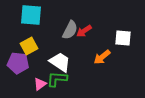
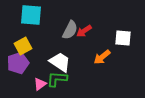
yellow square: moved 6 px left
purple pentagon: rotated 25 degrees counterclockwise
